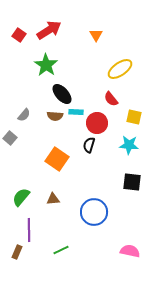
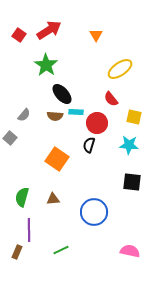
green semicircle: moved 1 px right; rotated 24 degrees counterclockwise
